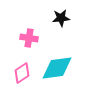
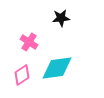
pink cross: moved 4 px down; rotated 24 degrees clockwise
pink diamond: moved 2 px down
